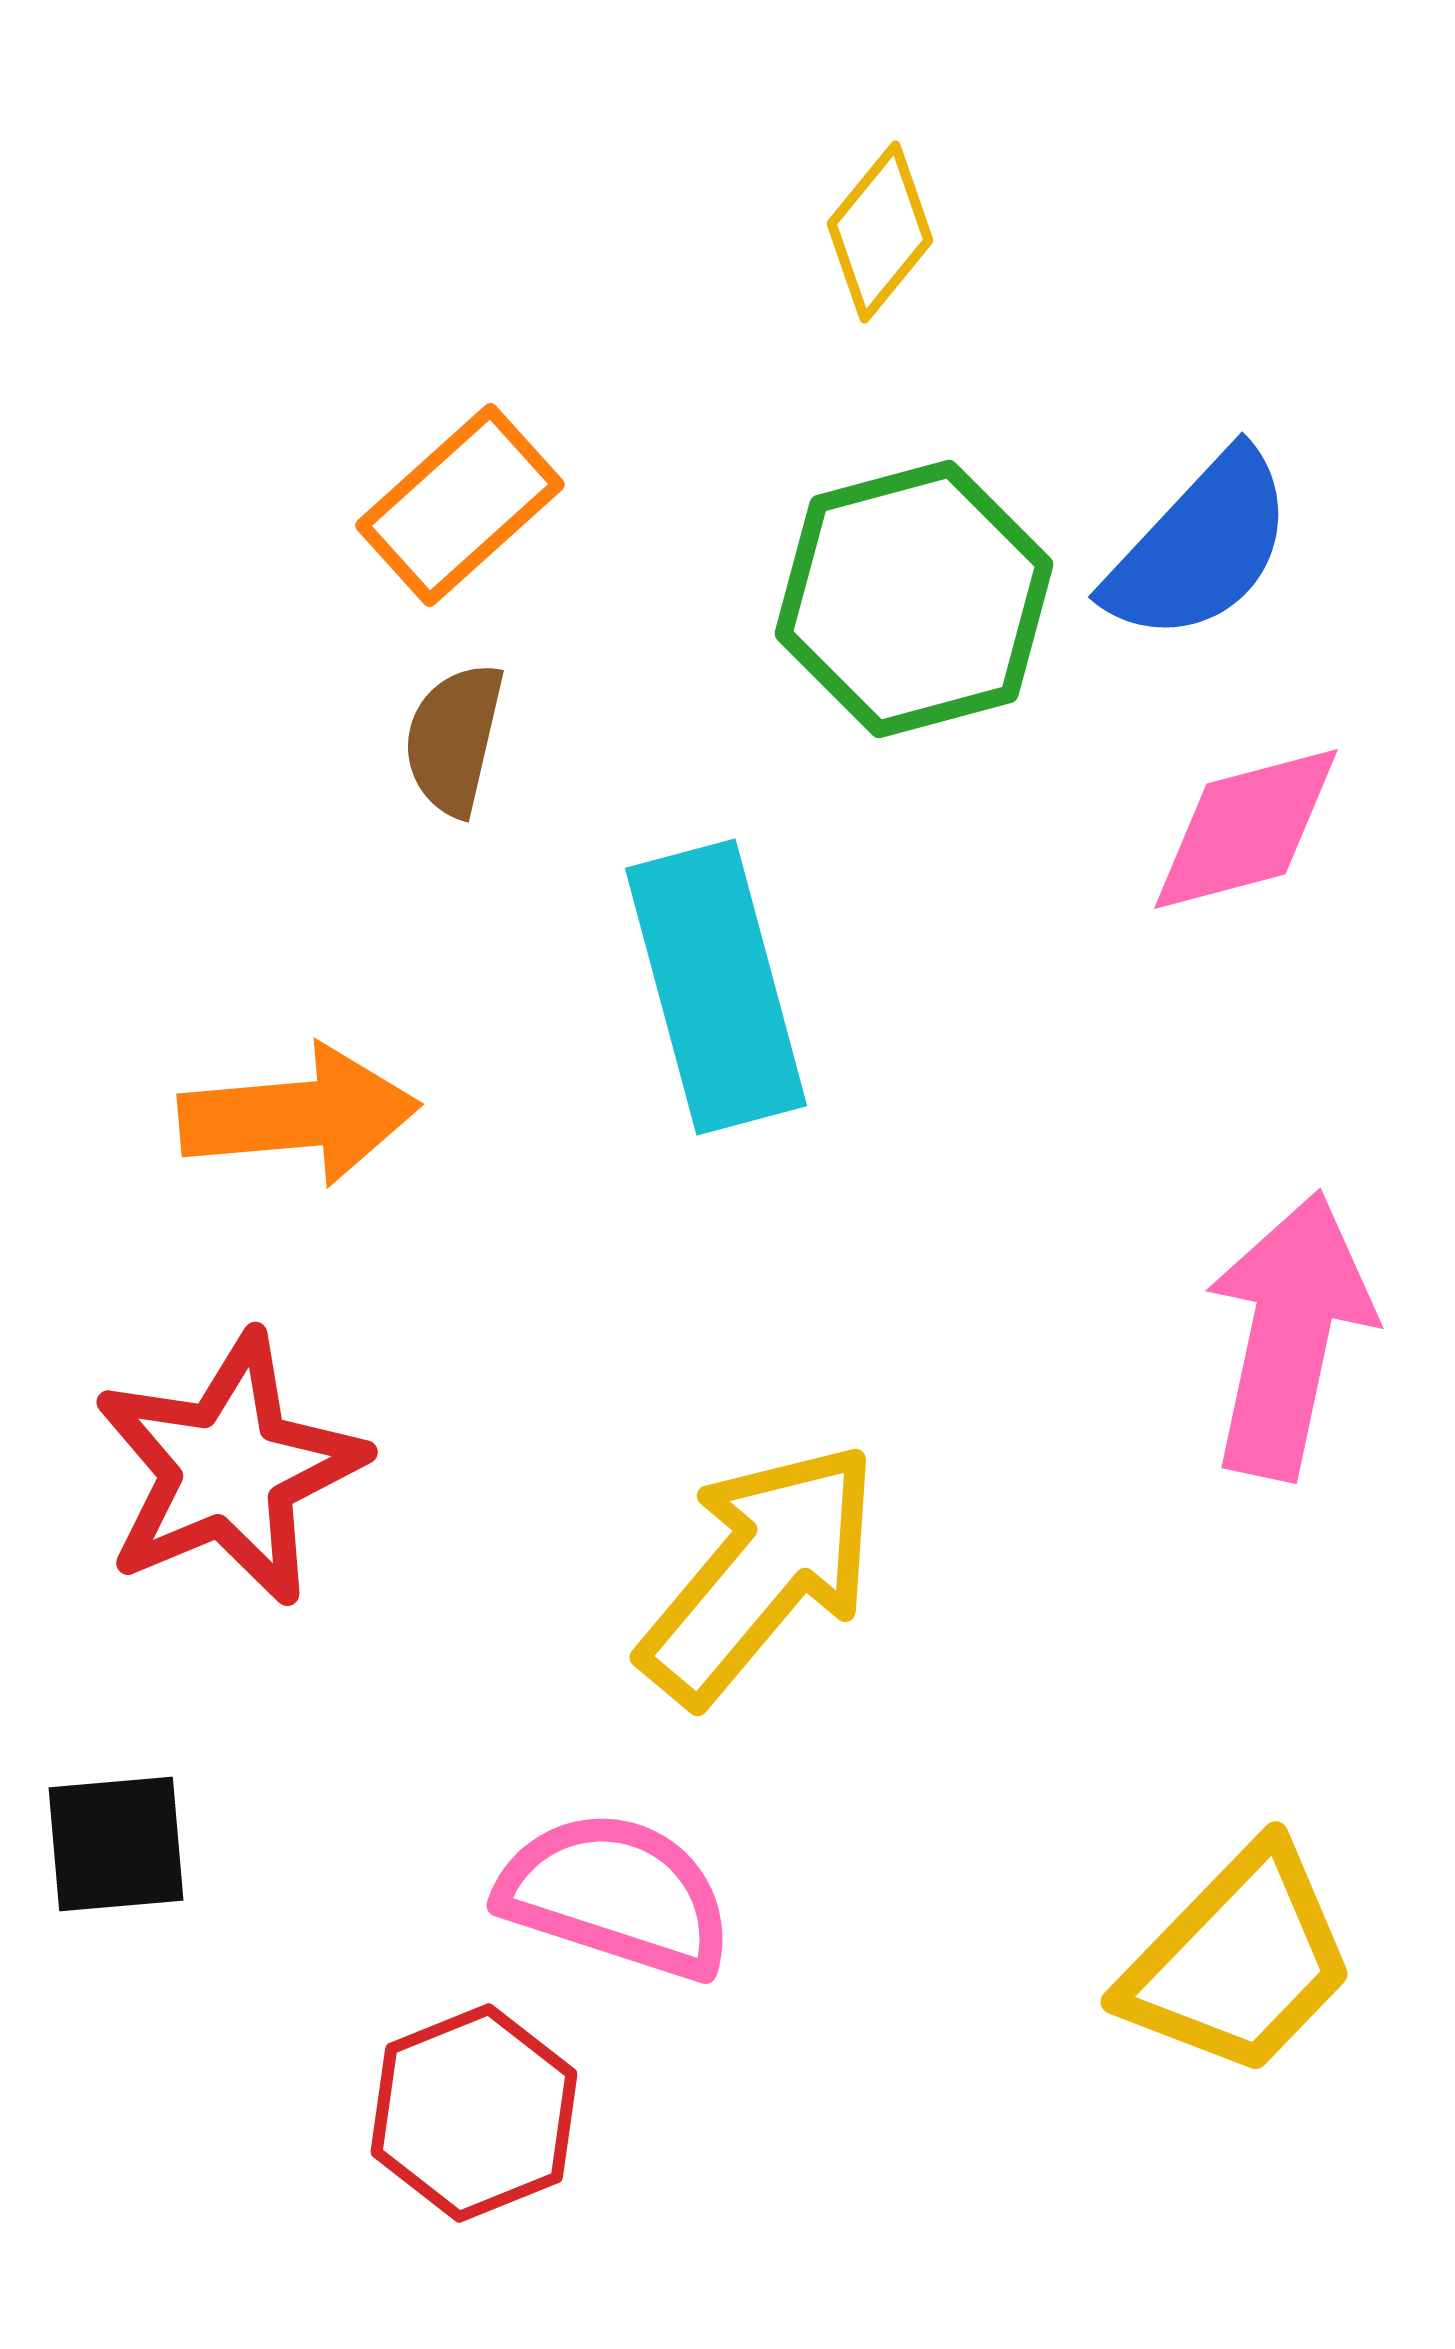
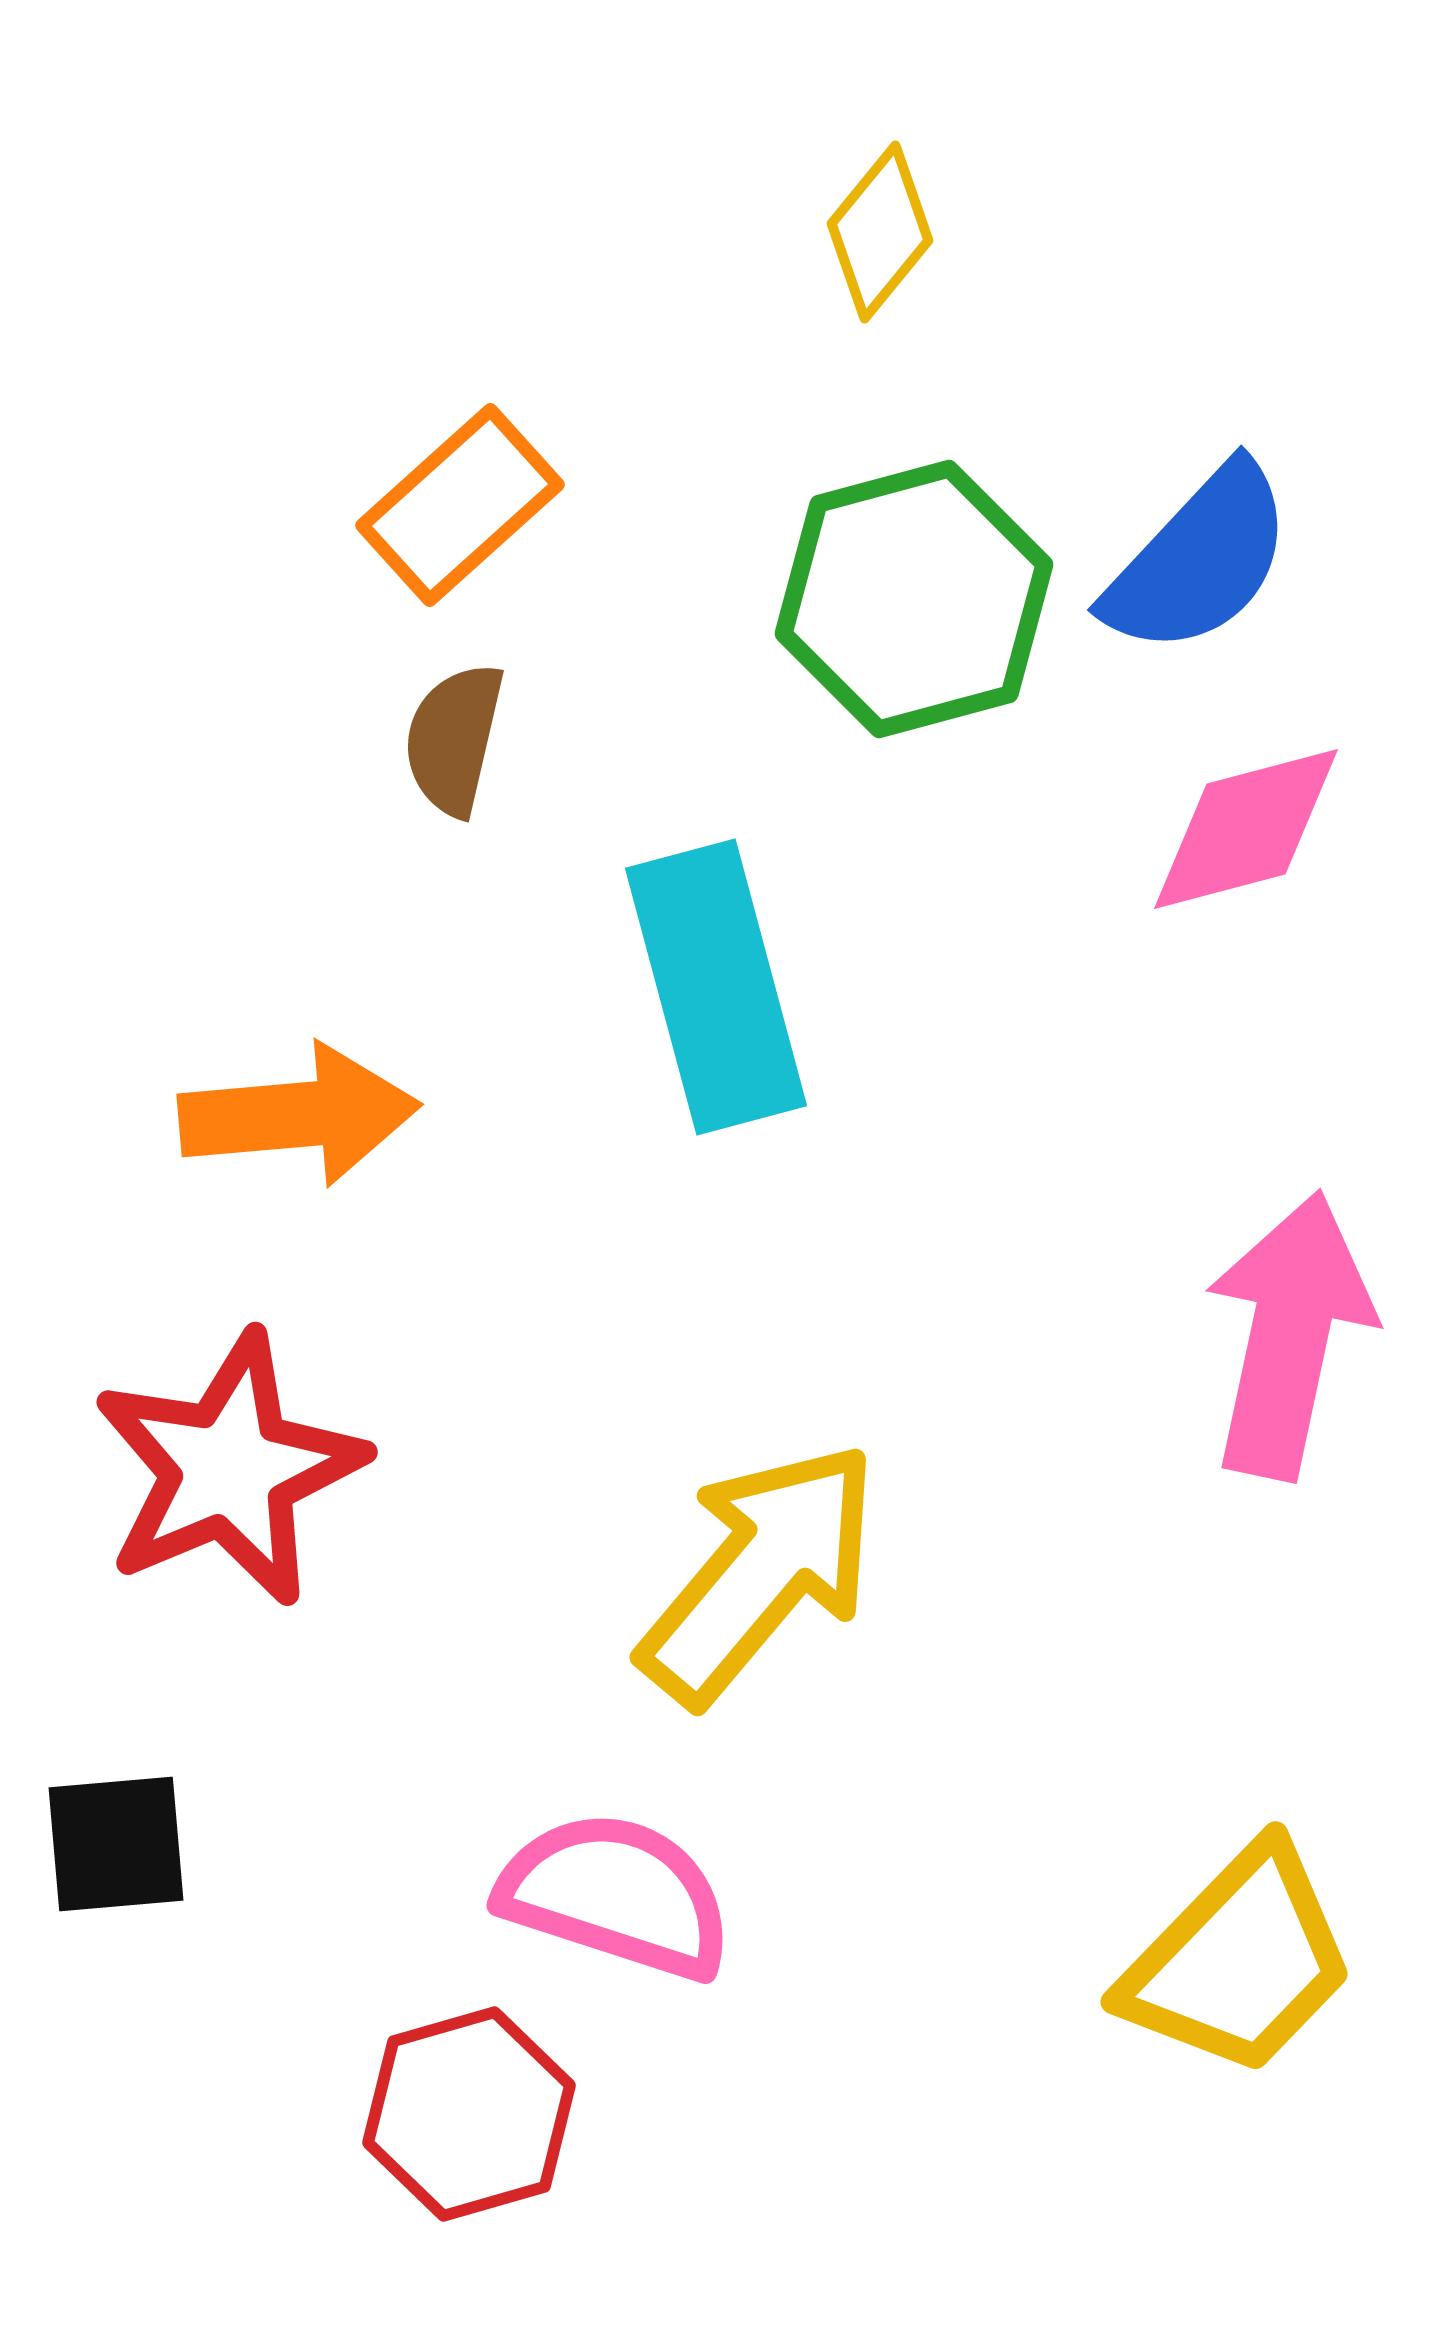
blue semicircle: moved 1 px left, 13 px down
red hexagon: moved 5 px left, 1 px down; rotated 6 degrees clockwise
